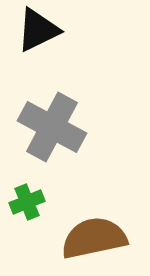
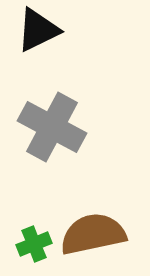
green cross: moved 7 px right, 42 px down
brown semicircle: moved 1 px left, 4 px up
